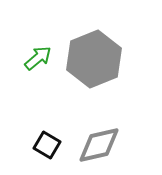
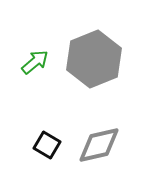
green arrow: moved 3 px left, 4 px down
